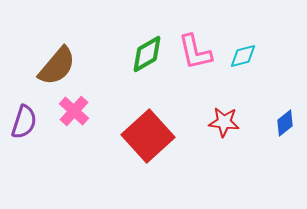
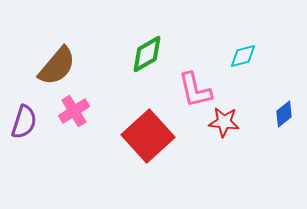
pink L-shape: moved 38 px down
pink cross: rotated 16 degrees clockwise
blue diamond: moved 1 px left, 9 px up
